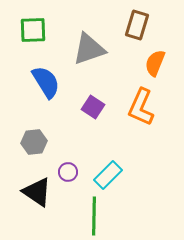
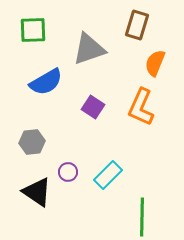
blue semicircle: rotated 92 degrees clockwise
gray hexagon: moved 2 px left
green line: moved 48 px right, 1 px down
